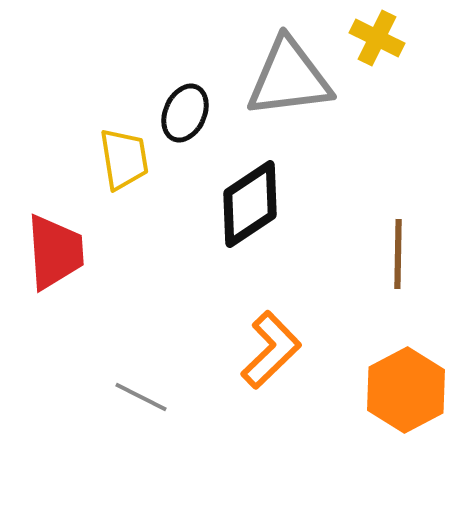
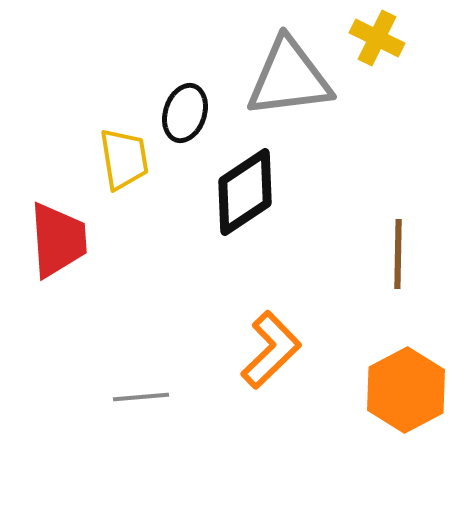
black ellipse: rotated 6 degrees counterclockwise
black diamond: moved 5 px left, 12 px up
red trapezoid: moved 3 px right, 12 px up
gray line: rotated 32 degrees counterclockwise
